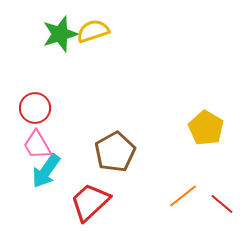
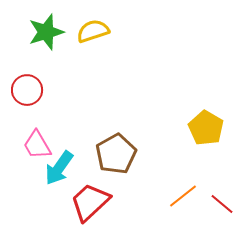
green star: moved 14 px left, 2 px up
red circle: moved 8 px left, 18 px up
brown pentagon: moved 1 px right, 2 px down
cyan arrow: moved 13 px right, 3 px up
